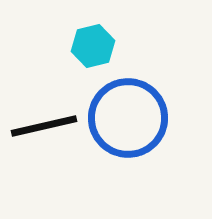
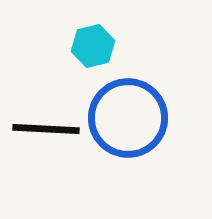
black line: moved 2 px right, 3 px down; rotated 16 degrees clockwise
